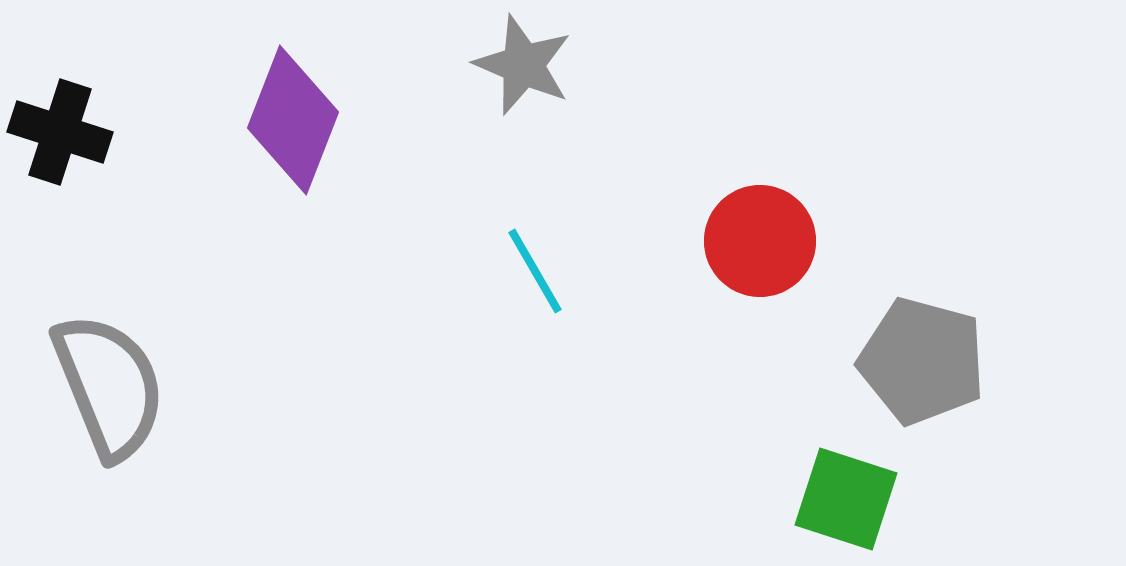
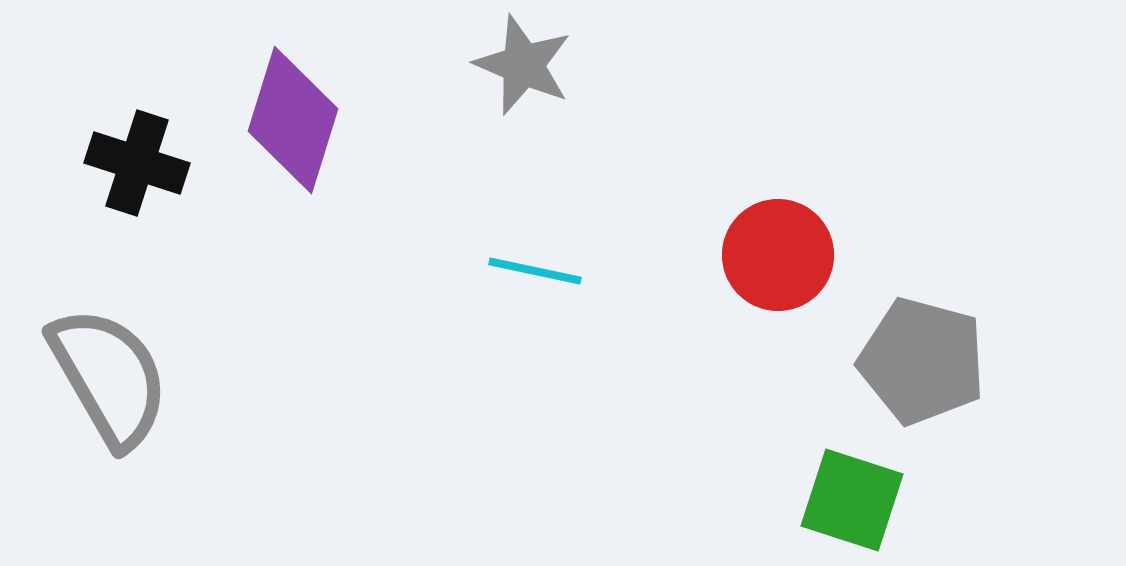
purple diamond: rotated 4 degrees counterclockwise
black cross: moved 77 px right, 31 px down
red circle: moved 18 px right, 14 px down
cyan line: rotated 48 degrees counterclockwise
gray semicircle: moved 9 px up; rotated 8 degrees counterclockwise
green square: moved 6 px right, 1 px down
